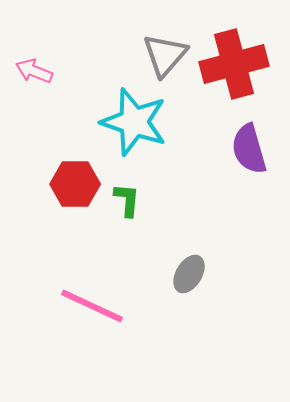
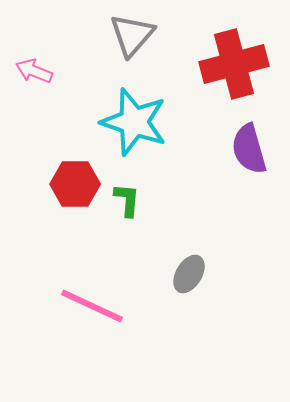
gray triangle: moved 33 px left, 20 px up
